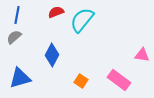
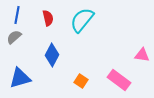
red semicircle: moved 8 px left, 6 px down; rotated 98 degrees clockwise
